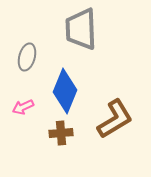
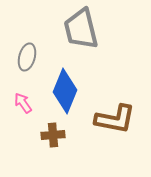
gray trapezoid: rotated 12 degrees counterclockwise
pink arrow: moved 4 px up; rotated 80 degrees clockwise
brown L-shape: rotated 42 degrees clockwise
brown cross: moved 8 px left, 2 px down
